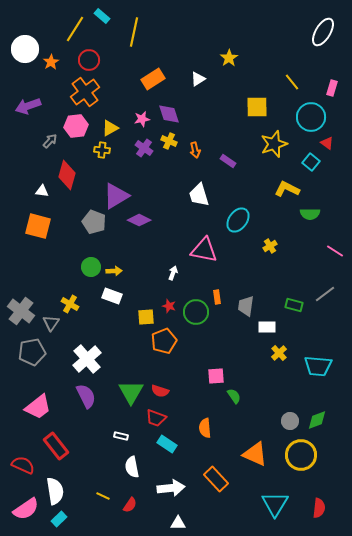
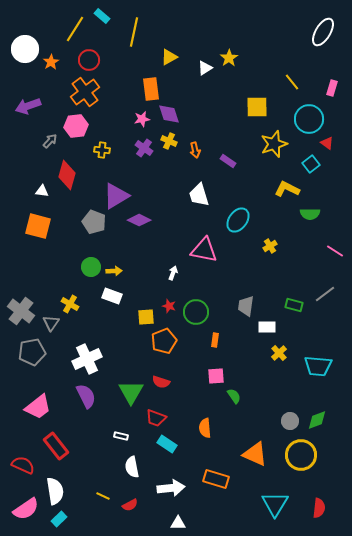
orange rectangle at (153, 79): moved 2 px left, 10 px down; rotated 65 degrees counterclockwise
white triangle at (198, 79): moved 7 px right, 11 px up
cyan circle at (311, 117): moved 2 px left, 2 px down
yellow triangle at (110, 128): moved 59 px right, 71 px up
cyan square at (311, 162): moved 2 px down; rotated 12 degrees clockwise
orange rectangle at (217, 297): moved 2 px left, 43 px down; rotated 16 degrees clockwise
white cross at (87, 359): rotated 16 degrees clockwise
red semicircle at (160, 391): moved 1 px right, 9 px up
orange rectangle at (216, 479): rotated 30 degrees counterclockwise
red semicircle at (130, 505): rotated 28 degrees clockwise
